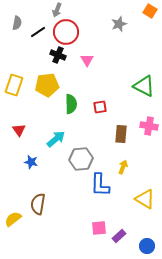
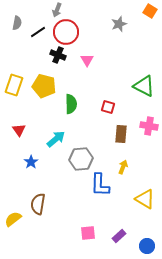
yellow pentagon: moved 3 px left, 1 px down; rotated 20 degrees clockwise
red square: moved 8 px right; rotated 24 degrees clockwise
blue star: rotated 24 degrees clockwise
pink square: moved 11 px left, 5 px down
